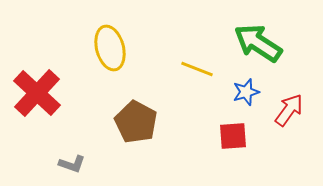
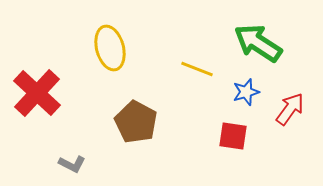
red arrow: moved 1 px right, 1 px up
red square: rotated 12 degrees clockwise
gray L-shape: rotated 8 degrees clockwise
